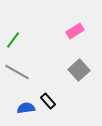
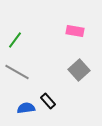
pink rectangle: rotated 42 degrees clockwise
green line: moved 2 px right
